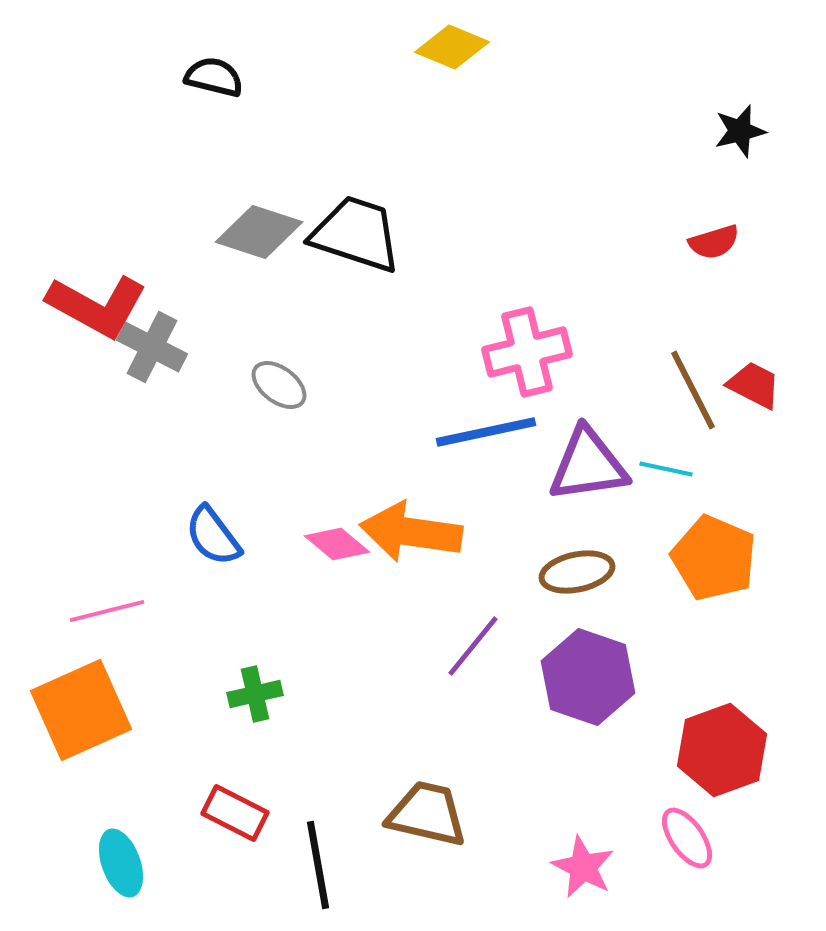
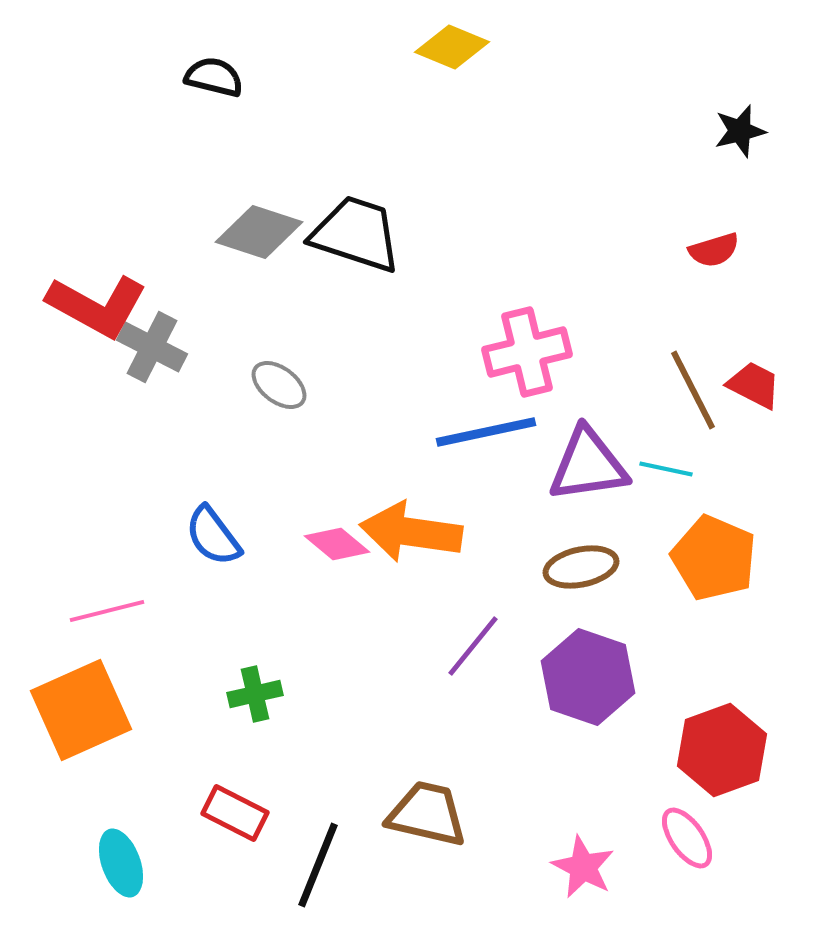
red semicircle: moved 8 px down
brown ellipse: moved 4 px right, 5 px up
black line: rotated 32 degrees clockwise
